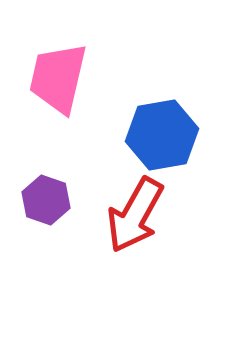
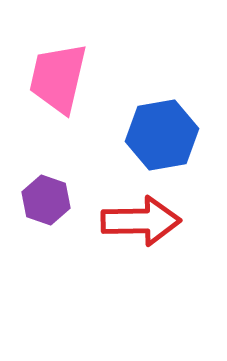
red arrow: moved 6 px right, 6 px down; rotated 120 degrees counterclockwise
